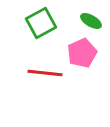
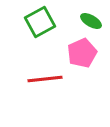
green square: moved 1 px left, 1 px up
red line: moved 6 px down; rotated 12 degrees counterclockwise
